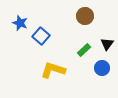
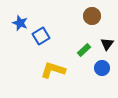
brown circle: moved 7 px right
blue square: rotated 18 degrees clockwise
